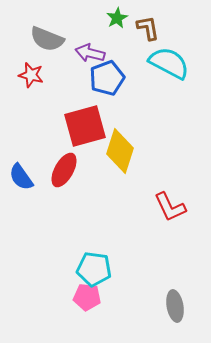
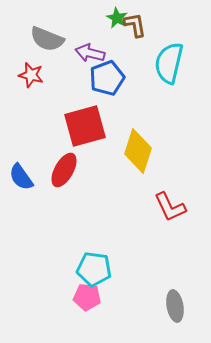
green star: rotated 15 degrees counterclockwise
brown L-shape: moved 13 px left, 3 px up
cyan semicircle: rotated 105 degrees counterclockwise
yellow diamond: moved 18 px right
